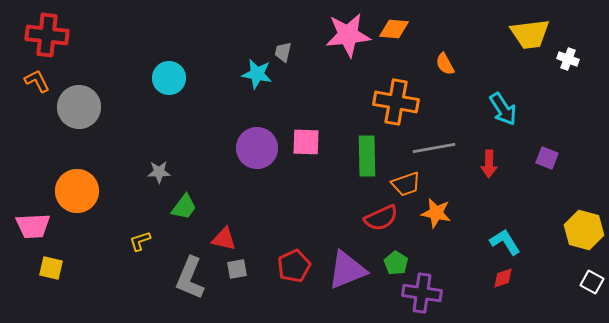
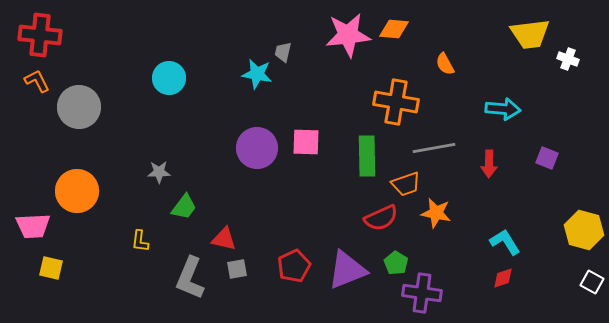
red cross: moved 7 px left
cyan arrow: rotated 52 degrees counterclockwise
yellow L-shape: rotated 65 degrees counterclockwise
